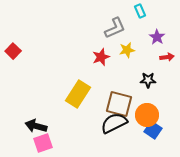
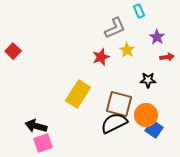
cyan rectangle: moved 1 px left
yellow star: rotated 28 degrees counterclockwise
orange circle: moved 1 px left
blue square: moved 1 px right, 1 px up
